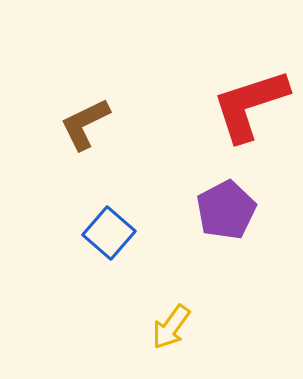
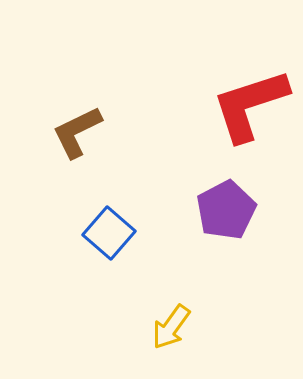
brown L-shape: moved 8 px left, 8 px down
